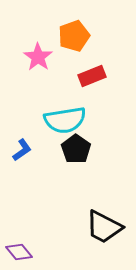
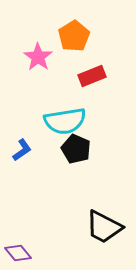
orange pentagon: rotated 12 degrees counterclockwise
cyan semicircle: moved 1 px down
black pentagon: rotated 12 degrees counterclockwise
purple diamond: moved 1 px left, 1 px down
